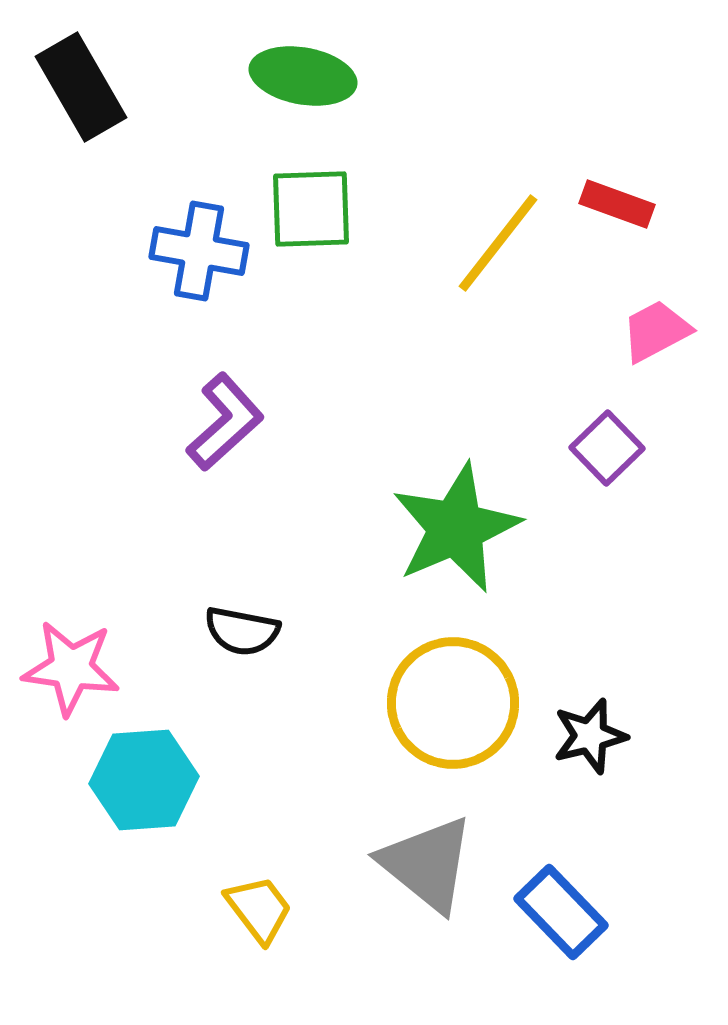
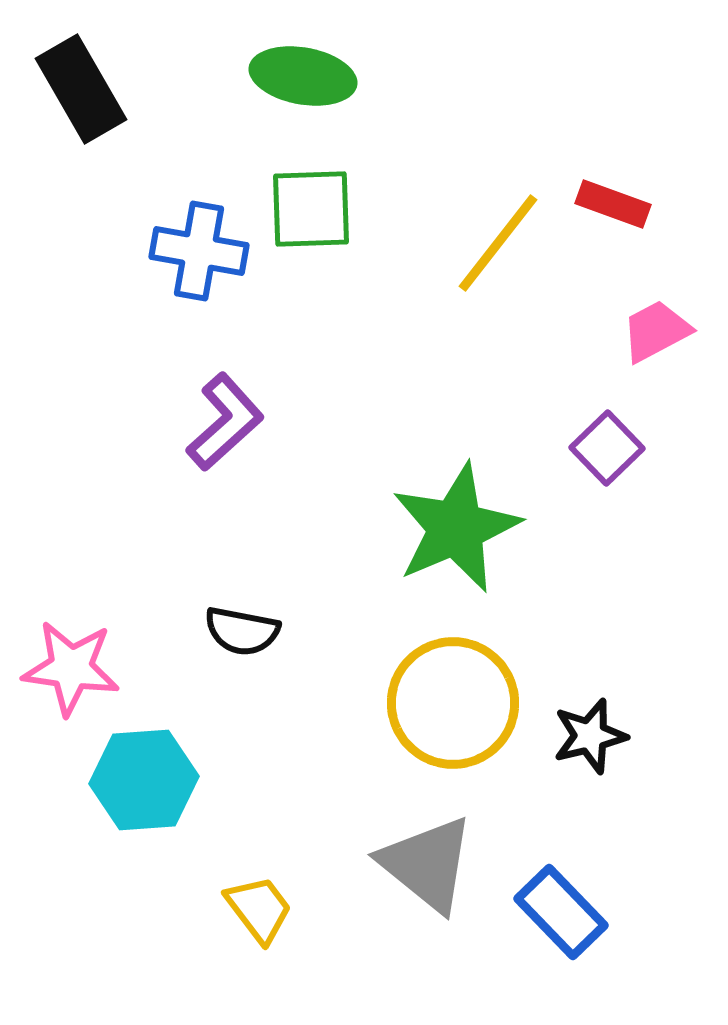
black rectangle: moved 2 px down
red rectangle: moved 4 px left
